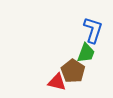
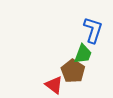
green trapezoid: moved 3 px left, 1 px down
red triangle: moved 3 px left, 3 px down; rotated 24 degrees clockwise
